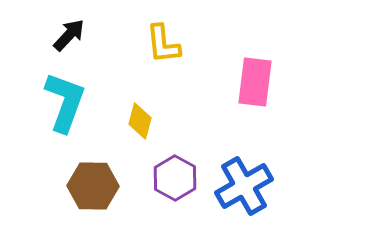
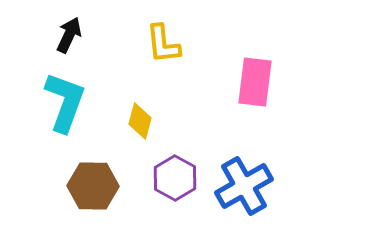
black arrow: rotated 18 degrees counterclockwise
